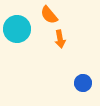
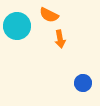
orange semicircle: rotated 24 degrees counterclockwise
cyan circle: moved 3 px up
